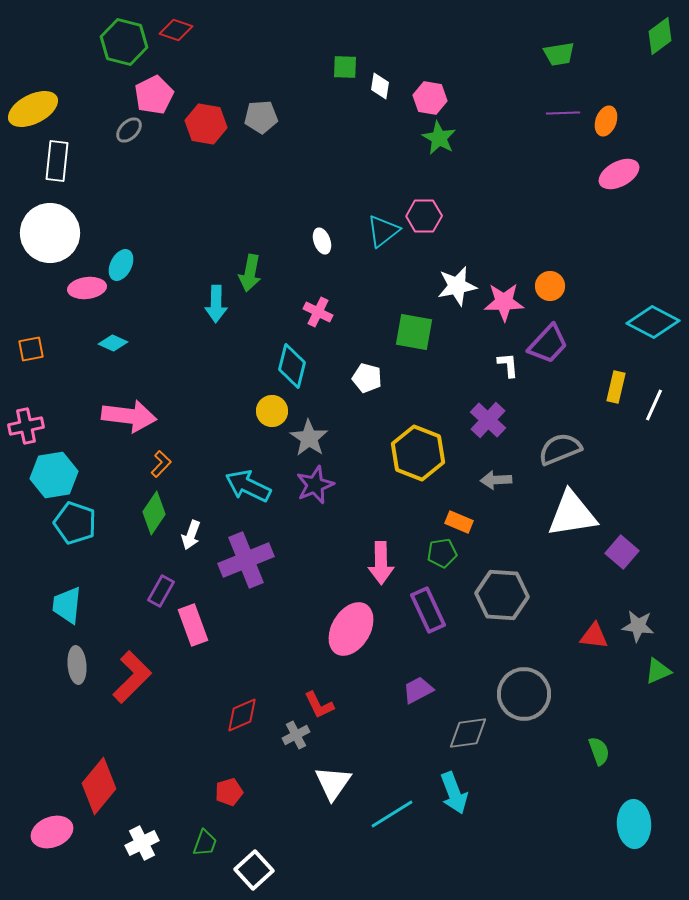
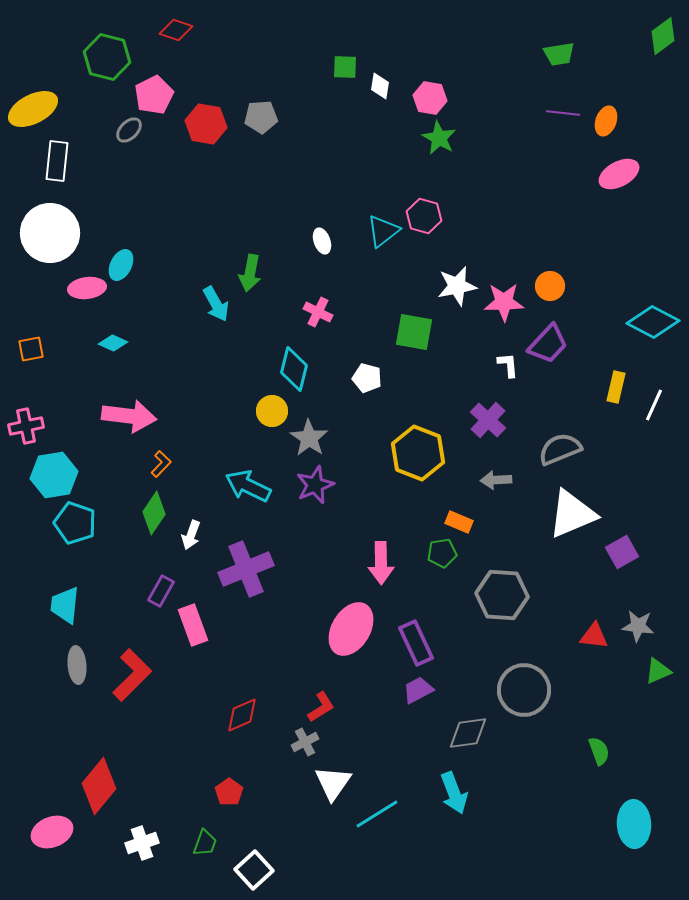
green diamond at (660, 36): moved 3 px right
green hexagon at (124, 42): moved 17 px left, 15 px down
purple line at (563, 113): rotated 8 degrees clockwise
pink hexagon at (424, 216): rotated 16 degrees clockwise
cyan arrow at (216, 304): rotated 30 degrees counterclockwise
cyan diamond at (292, 366): moved 2 px right, 3 px down
white triangle at (572, 514): rotated 14 degrees counterclockwise
purple square at (622, 552): rotated 20 degrees clockwise
purple cross at (246, 560): moved 9 px down
cyan trapezoid at (67, 605): moved 2 px left
purple rectangle at (428, 610): moved 12 px left, 33 px down
red L-shape at (132, 677): moved 2 px up
gray circle at (524, 694): moved 4 px up
red L-shape at (319, 705): moved 2 px right, 2 px down; rotated 96 degrees counterclockwise
gray cross at (296, 735): moved 9 px right, 7 px down
red pentagon at (229, 792): rotated 20 degrees counterclockwise
cyan line at (392, 814): moved 15 px left
white cross at (142, 843): rotated 8 degrees clockwise
